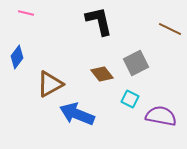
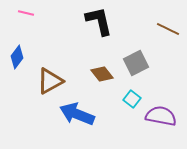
brown line: moved 2 px left
brown triangle: moved 3 px up
cyan square: moved 2 px right; rotated 12 degrees clockwise
